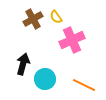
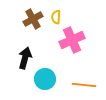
yellow semicircle: rotated 40 degrees clockwise
black arrow: moved 2 px right, 6 px up
orange line: rotated 20 degrees counterclockwise
